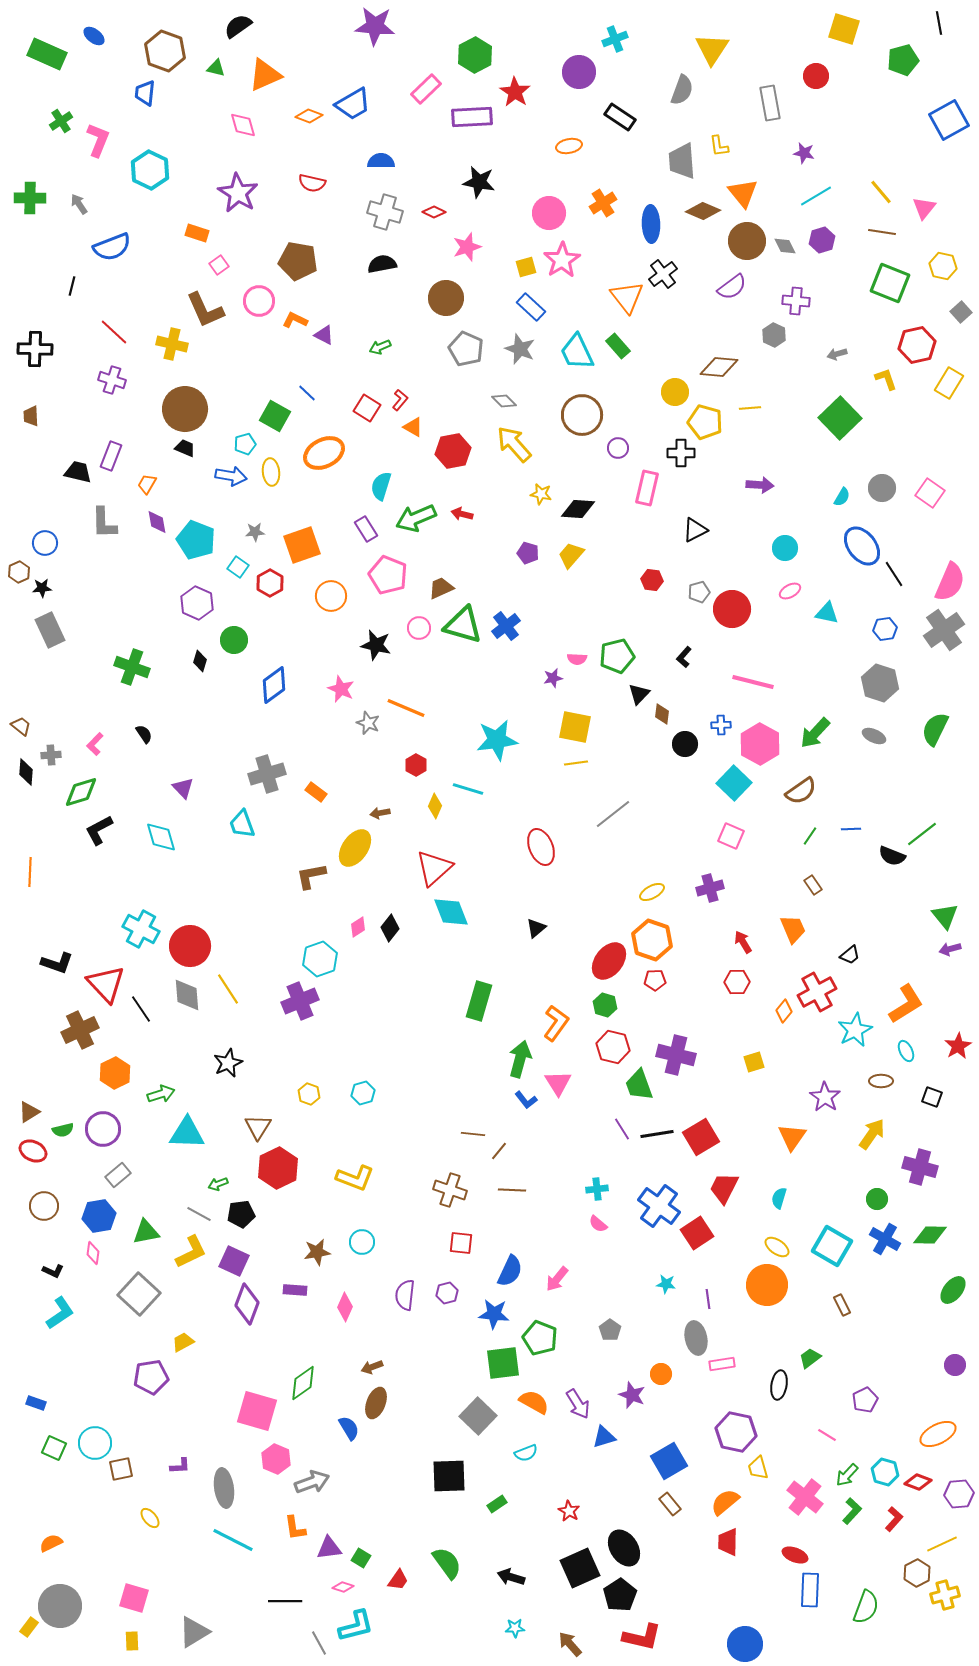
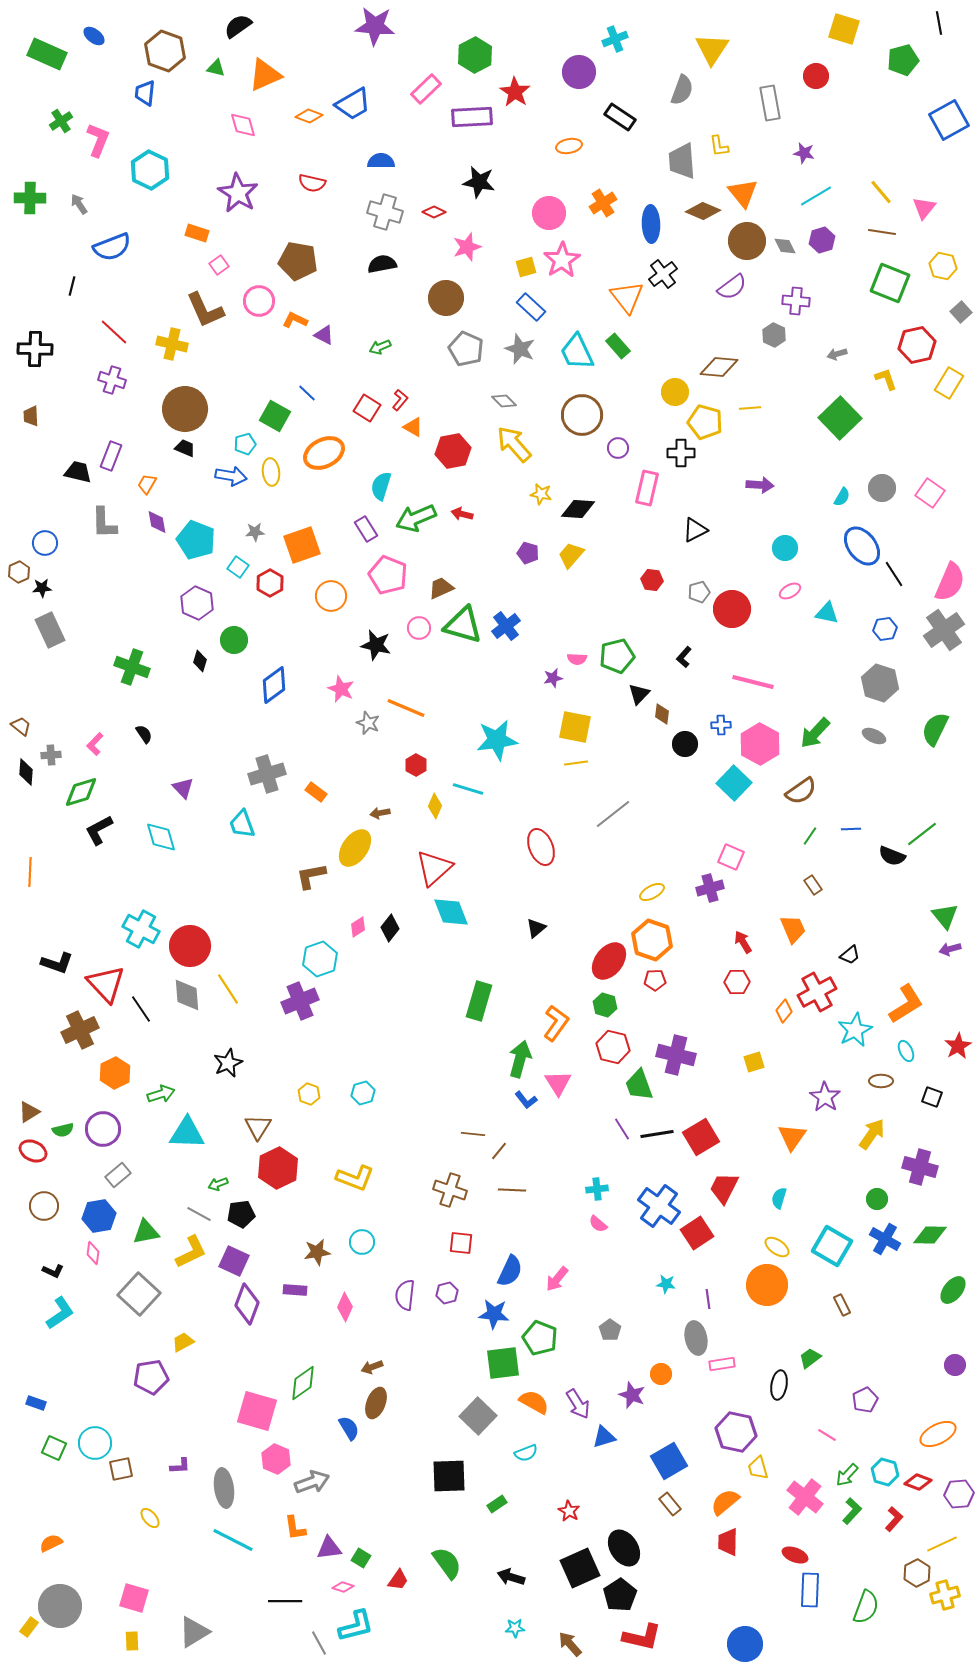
pink square at (731, 836): moved 21 px down
